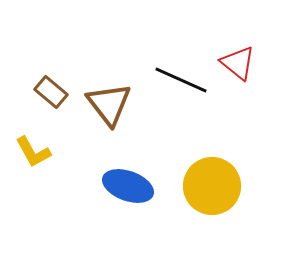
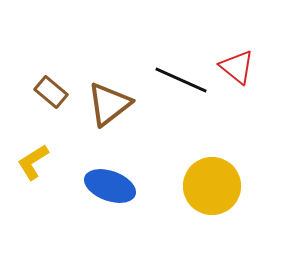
red triangle: moved 1 px left, 4 px down
brown triangle: rotated 30 degrees clockwise
yellow L-shape: moved 10 px down; rotated 87 degrees clockwise
blue ellipse: moved 18 px left
